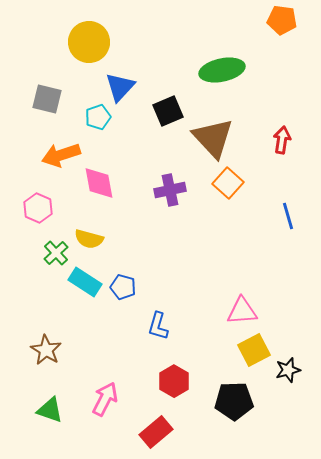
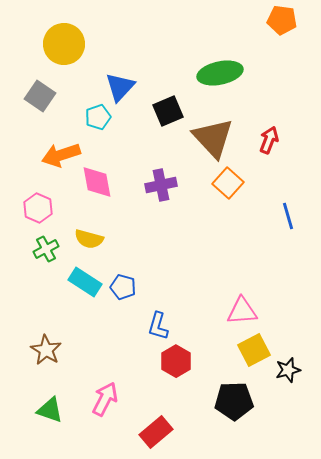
yellow circle: moved 25 px left, 2 px down
green ellipse: moved 2 px left, 3 px down
gray square: moved 7 px left, 3 px up; rotated 20 degrees clockwise
red arrow: moved 13 px left; rotated 12 degrees clockwise
pink diamond: moved 2 px left, 1 px up
purple cross: moved 9 px left, 5 px up
green cross: moved 10 px left, 4 px up; rotated 15 degrees clockwise
red hexagon: moved 2 px right, 20 px up
